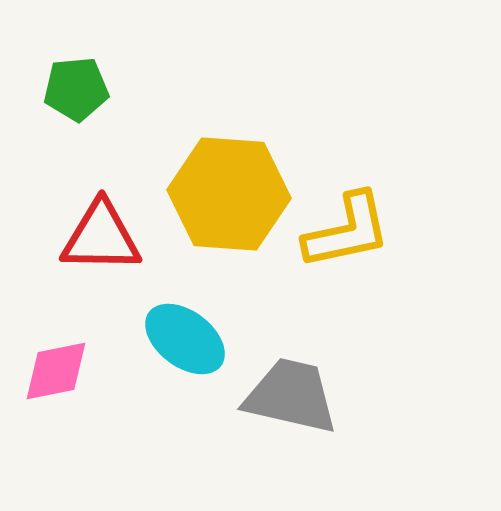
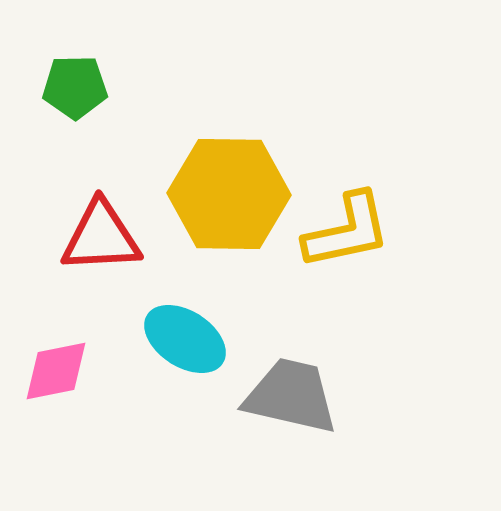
green pentagon: moved 1 px left, 2 px up; rotated 4 degrees clockwise
yellow hexagon: rotated 3 degrees counterclockwise
red triangle: rotated 4 degrees counterclockwise
cyan ellipse: rotated 4 degrees counterclockwise
